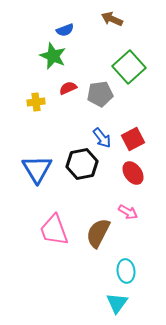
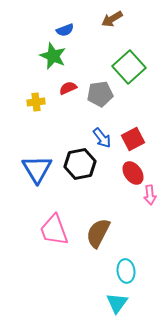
brown arrow: rotated 55 degrees counterclockwise
black hexagon: moved 2 px left
pink arrow: moved 22 px right, 17 px up; rotated 54 degrees clockwise
